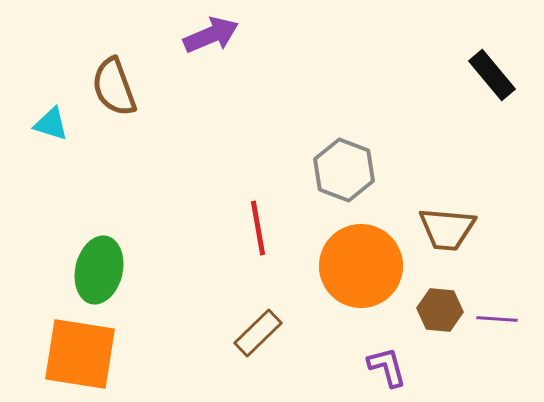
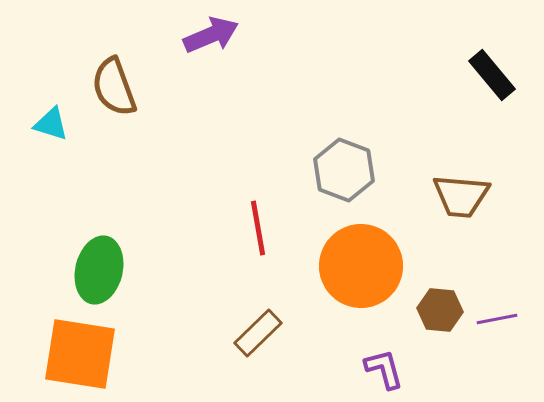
brown trapezoid: moved 14 px right, 33 px up
purple line: rotated 15 degrees counterclockwise
purple L-shape: moved 3 px left, 2 px down
